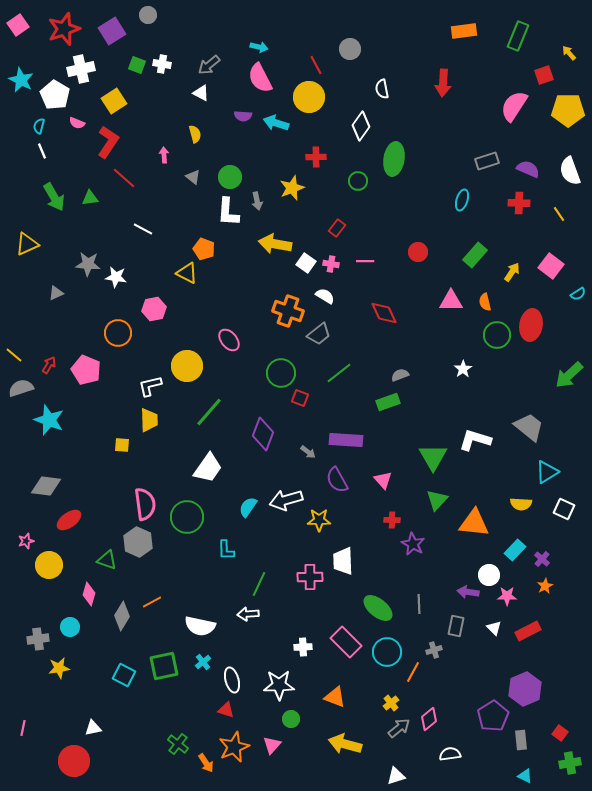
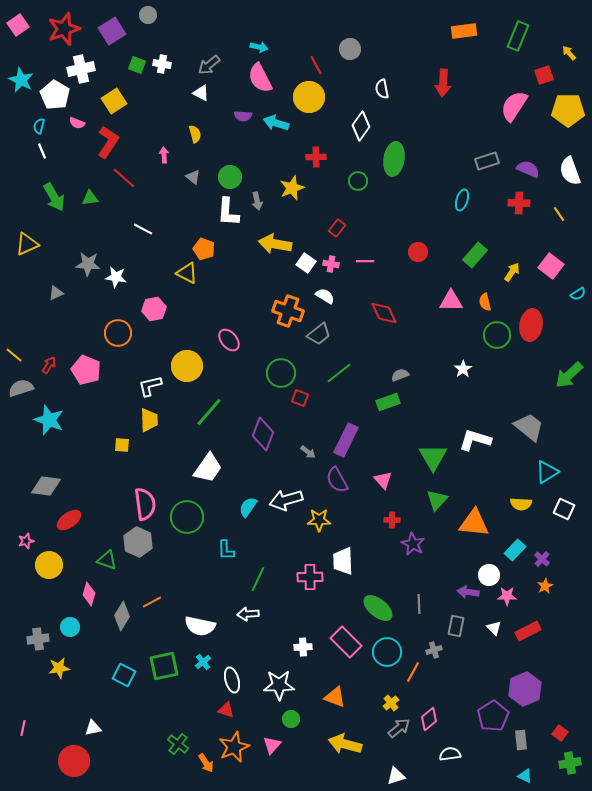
purple rectangle at (346, 440): rotated 68 degrees counterclockwise
green line at (259, 584): moved 1 px left, 5 px up
